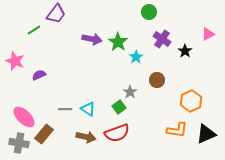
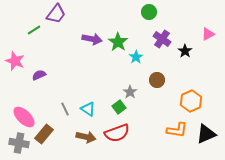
gray line: rotated 64 degrees clockwise
